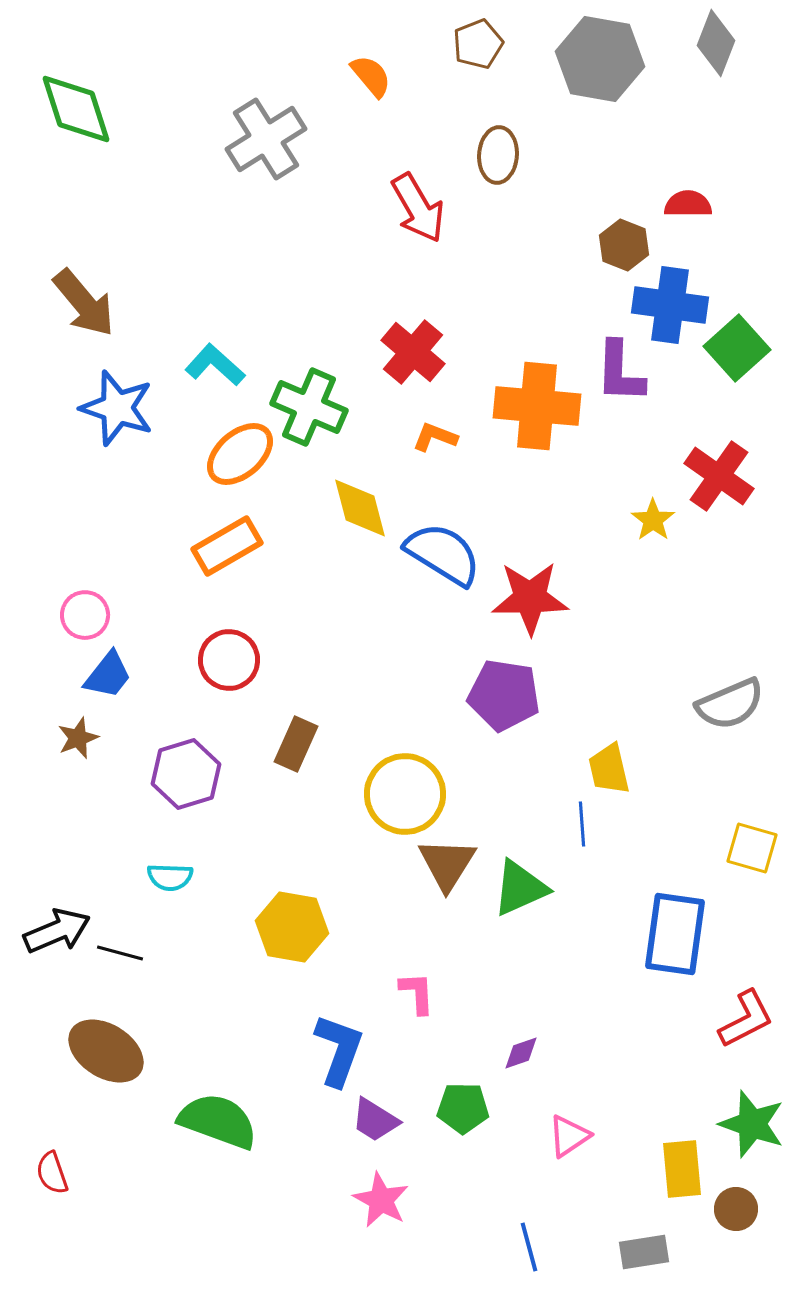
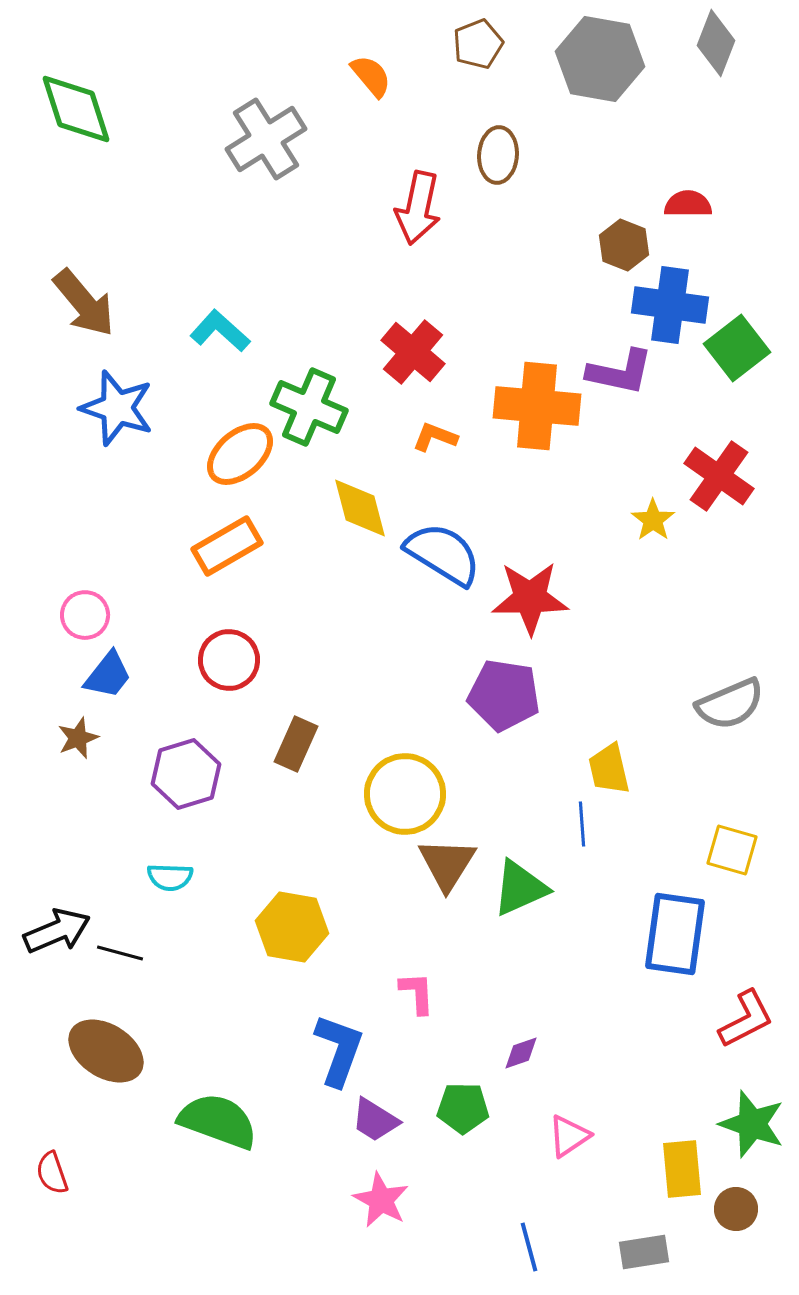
red arrow at (418, 208): rotated 42 degrees clockwise
green square at (737, 348): rotated 4 degrees clockwise
cyan L-shape at (215, 365): moved 5 px right, 34 px up
purple L-shape at (620, 372): rotated 80 degrees counterclockwise
yellow square at (752, 848): moved 20 px left, 2 px down
